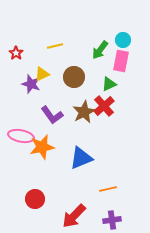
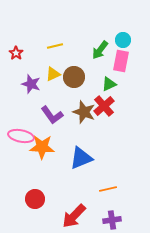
yellow triangle: moved 11 px right
brown star: rotated 25 degrees counterclockwise
orange star: rotated 15 degrees clockwise
